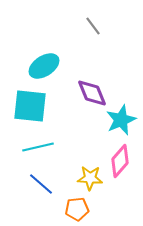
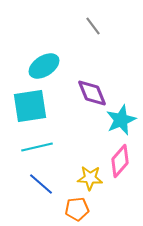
cyan square: rotated 15 degrees counterclockwise
cyan line: moved 1 px left
